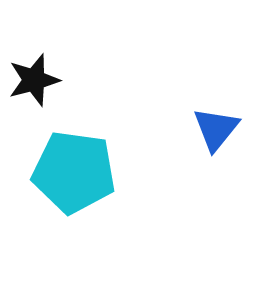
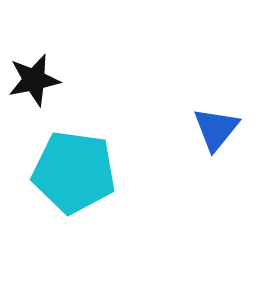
black star: rotated 4 degrees clockwise
